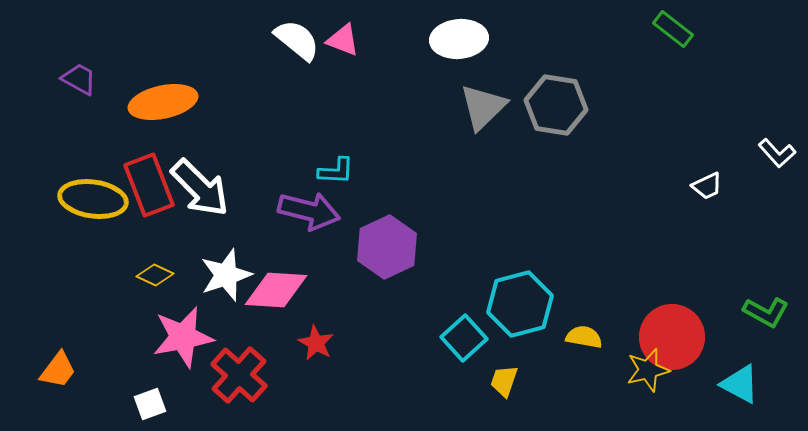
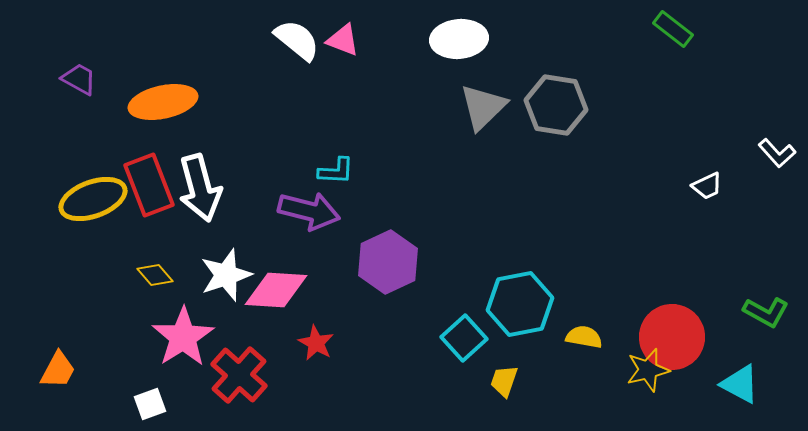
white arrow: rotated 30 degrees clockwise
yellow ellipse: rotated 28 degrees counterclockwise
purple hexagon: moved 1 px right, 15 px down
yellow diamond: rotated 24 degrees clockwise
cyan hexagon: rotated 4 degrees clockwise
pink star: rotated 22 degrees counterclockwise
orange trapezoid: rotated 9 degrees counterclockwise
